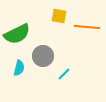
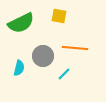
orange line: moved 12 px left, 21 px down
green semicircle: moved 4 px right, 11 px up
